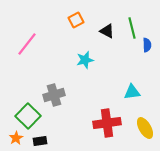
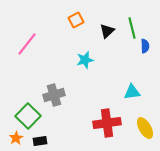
black triangle: rotated 49 degrees clockwise
blue semicircle: moved 2 px left, 1 px down
